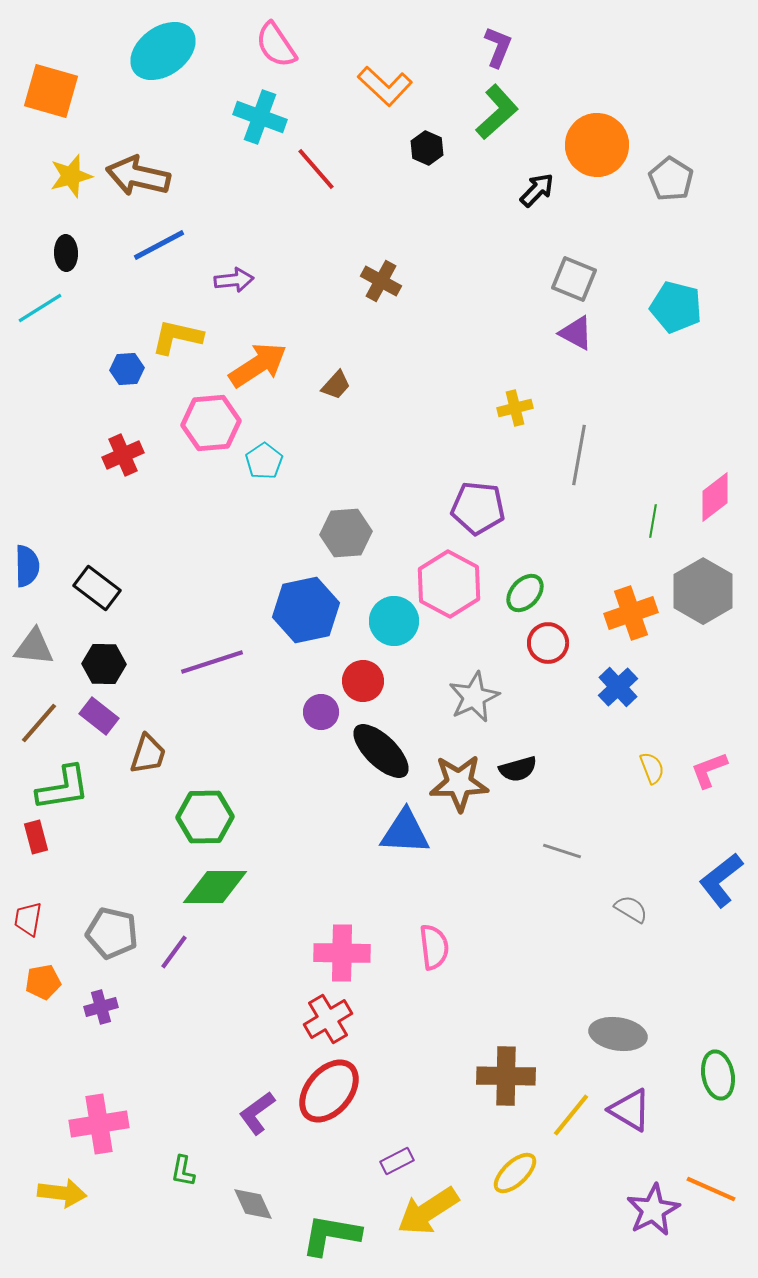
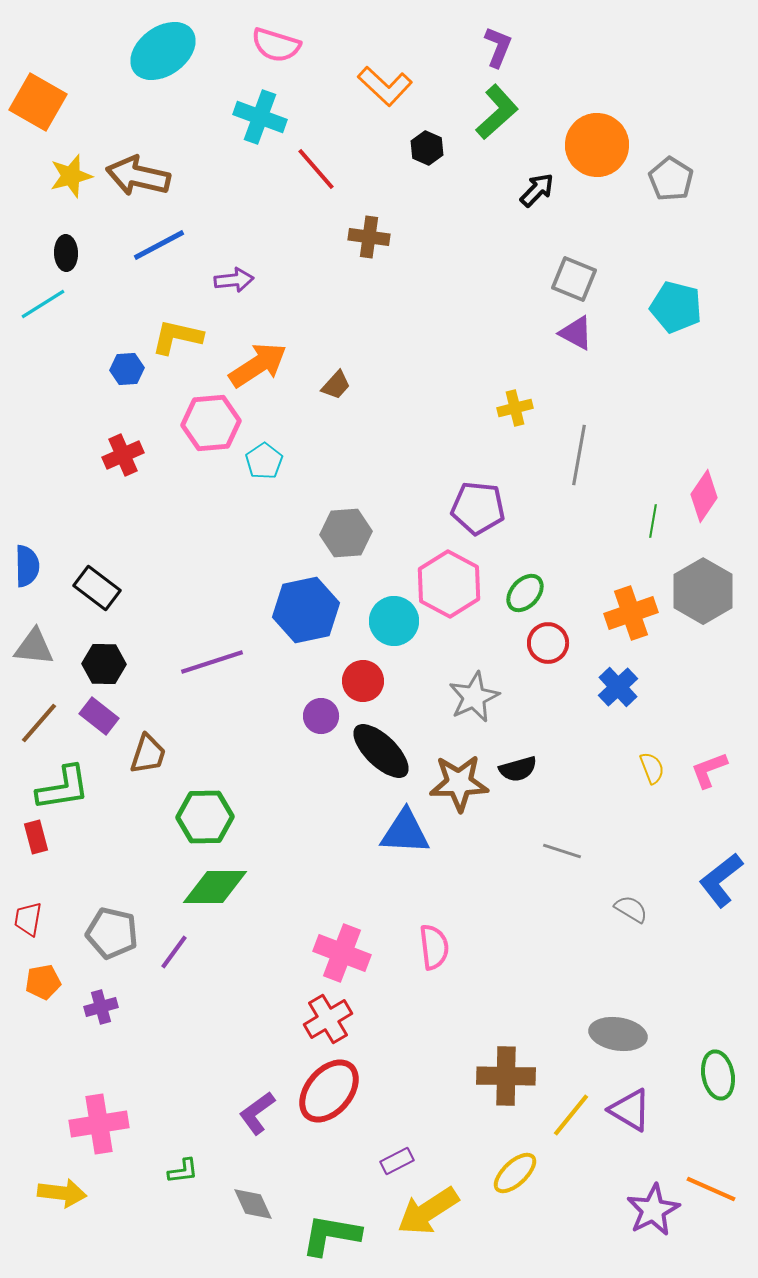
pink semicircle at (276, 45): rotated 39 degrees counterclockwise
orange square at (51, 91): moved 13 px left, 11 px down; rotated 14 degrees clockwise
brown cross at (381, 281): moved 12 px left, 44 px up; rotated 21 degrees counterclockwise
cyan line at (40, 308): moved 3 px right, 4 px up
pink diamond at (715, 497): moved 11 px left, 1 px up; rotated 18 degrees counterclockwise
purple circle at (321, 712): moved 4 px down
pink cross at (342, 953): rotated 20 degrees clockwise
green L-shape at (183, 1171): rotated 108 degrees counterclockwise
